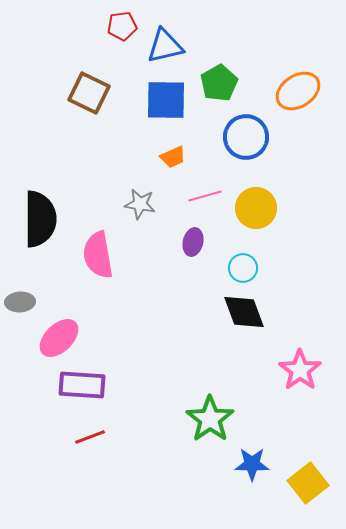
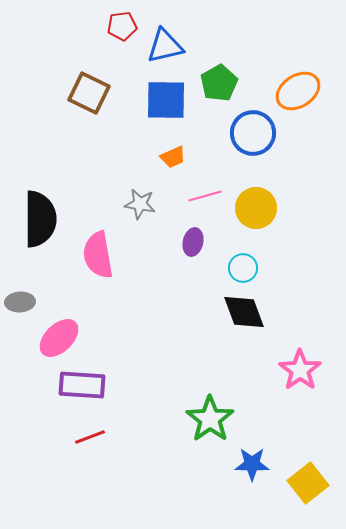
blue circle: moved 7 px right, 4 px up
